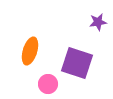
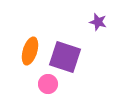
purple star: rotated 24 degrees clockwise
purple square: moved 12 px left, 6 px up
